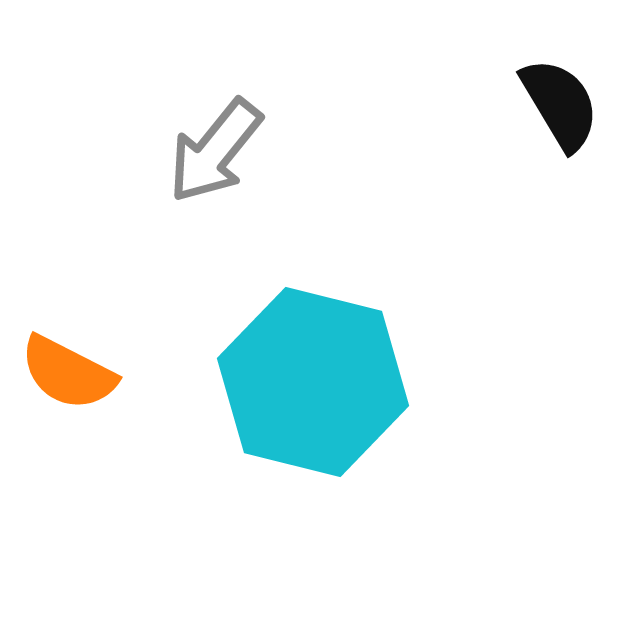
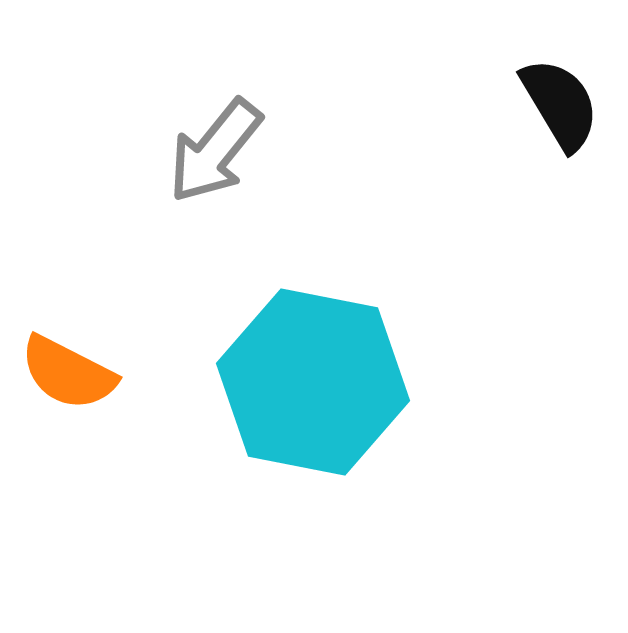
cyan hexagon: rotated 3 degrees counterclockwise
